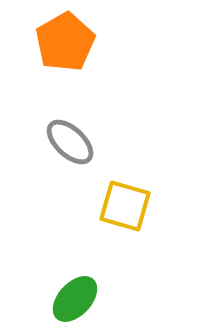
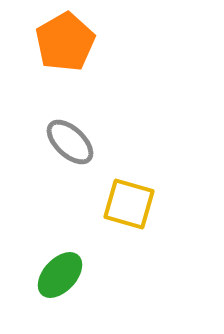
yellow square: moved 4 px right, 2 px up
green ellipse: moved 15 px left, 24 px up
